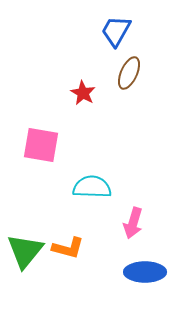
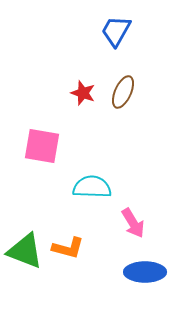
brown ellipse: moved 6 px left, 19 px down
red star: rotated 10 degrees counterclockwise
pink square: moved 1 px right, 1 px down
pink arrow: rotated 48 degrees counterclockwise
green triangle: rotated 48 degrees counterclockwise
